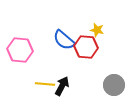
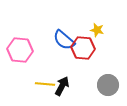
red hexagon: moved 3 px left, 1 px down
gray circle: moved 6 px left
